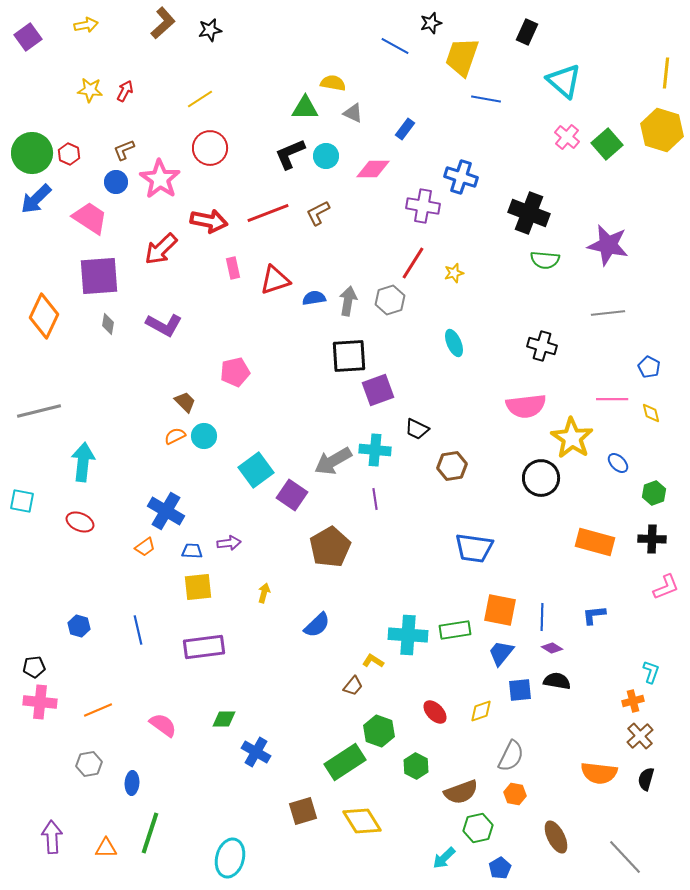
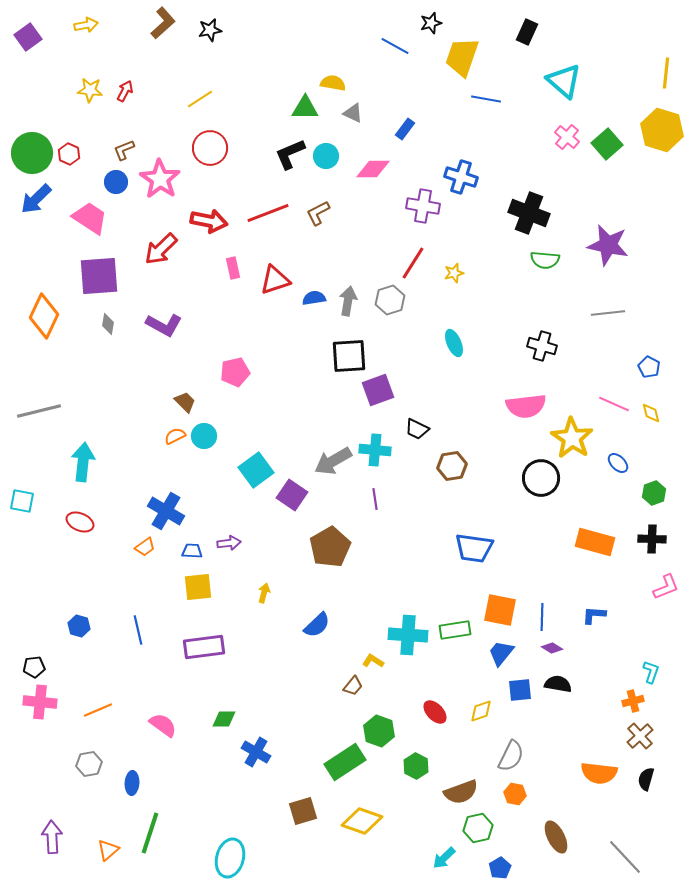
pink line at (612, 399): moved 2 px right, 5 px down; rotated 24 degrees clockwise
blue L-shape at (594, 615): rotated 10 degrees clockwise
black semicircle at (557, 681): moved 1 px right, 3 px down
yellow diamond at (362, 821): rotated 39 degrees counterclockwise
orange triangle at (106, 848): moved 2 px right, 2 px down; rotated 40 degrees counterclockwise
